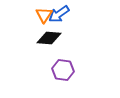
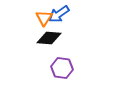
orange triangle: moved 3 px down
purple hexagon: moved 1 px left, 2 px up
